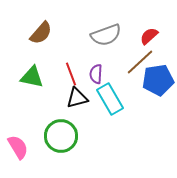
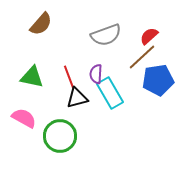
brown semicircle: moved 9 px up
brown line: moved 2 px right, 5 px up
red line: moved 2 px left, 3 px down
cyan rectangle: moved 6 px up
green circle: moved 1 px left
pink semicircle: moved 6 px right, 29 px up; rotated 30 degrees counterclockwise
